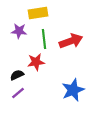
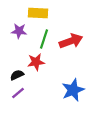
yellow rectangle: rotated 12 degrees clockwise
green line: rotated 24 degrees clockwise
